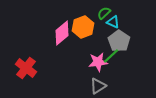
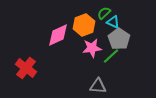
orange hexagon: moved 1 px right, 2 px up
pink diamond: moved 4 px left, 2 px down; rotated 15 degrees clockwise
gray pentagon: moved 2 px up
pink star: moved 6 px left, 14 px up
gray triangle: rotated 36 degrees clockwise
